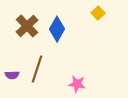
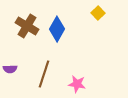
brown cross: rotated 15 degrees counterclockwise
brown line: moved 7 px right, 5 px down
purple semicircle: moved 2 px left, 6 px up
